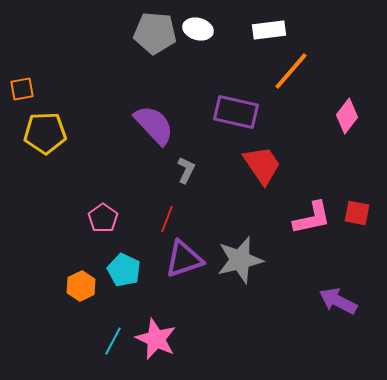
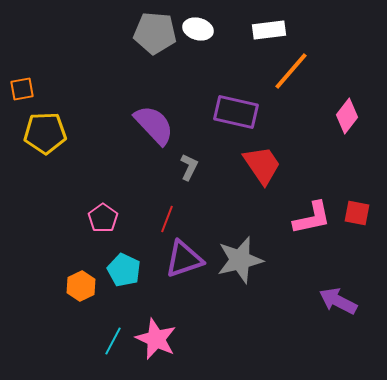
gray L-shape: moved 3 px right, 3 px up
